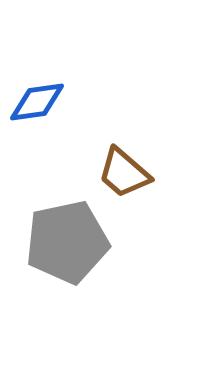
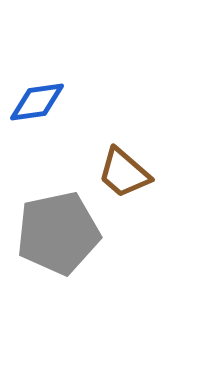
gray pentagon: moved 9 px left, 9 px up
